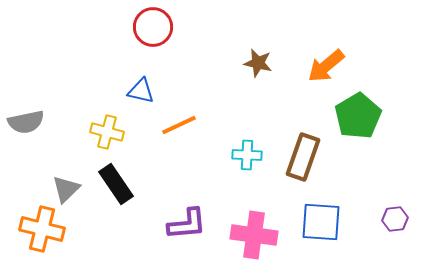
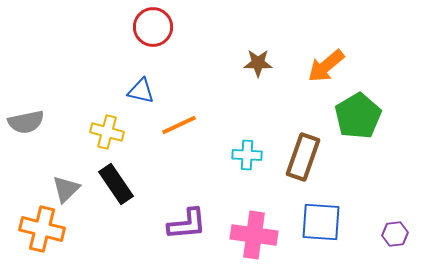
brown star: rotated 12 degrees counterclockwise
purple hexagon: moved 15 px down
